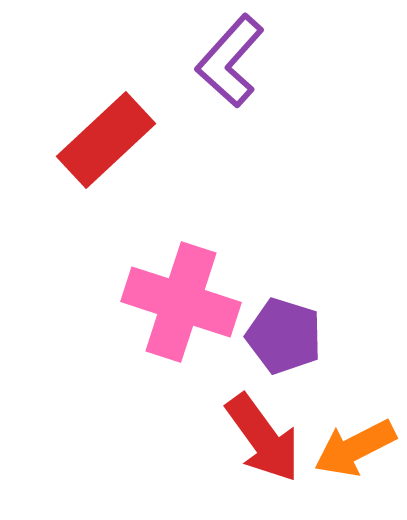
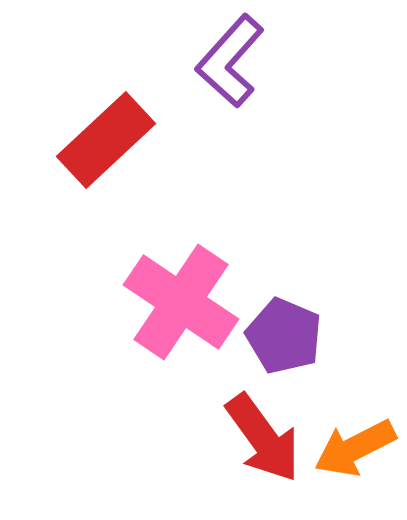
pink cross: rotated 16 degrees clockwise
purple pentagon: rotated 6 degrees clockwise
